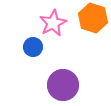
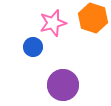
pink star: rotated 12 degrees clockwise
